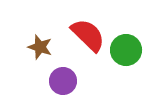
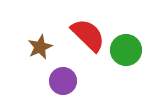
brown star: rotated 30 degrees clockwise
